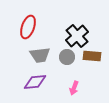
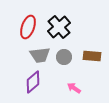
black cross: moved 18 px left, 9 px up
gray circle: moved 3 px left
purple diamond: moved 2 px left; rotated 35 degrees counterclockwise
pink arrow: rotated 104 degrees clockwise
